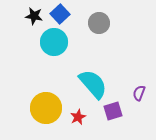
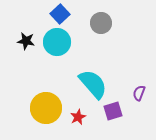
black star: moved 8 px left, 25 px down
gray circle: moved 2 px right
cyan circle: moved 3 px right
